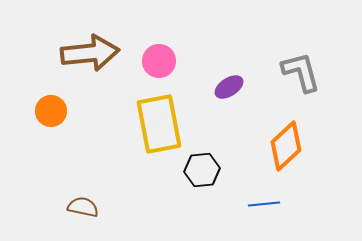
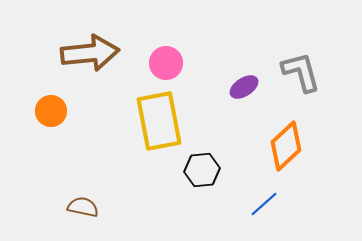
pink circle: moved 7 px right, 2 px down
purple ellipse: moved 15 px right
yellow rectangle: moved 3 px up
blue line: rotated 36 degrees counterclockwise
